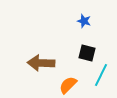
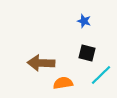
cyan line: rotated 20 degrees clockwise
orange semicircle: moved 5 px left, 2 px up; rotated 36 degrees clockwise
